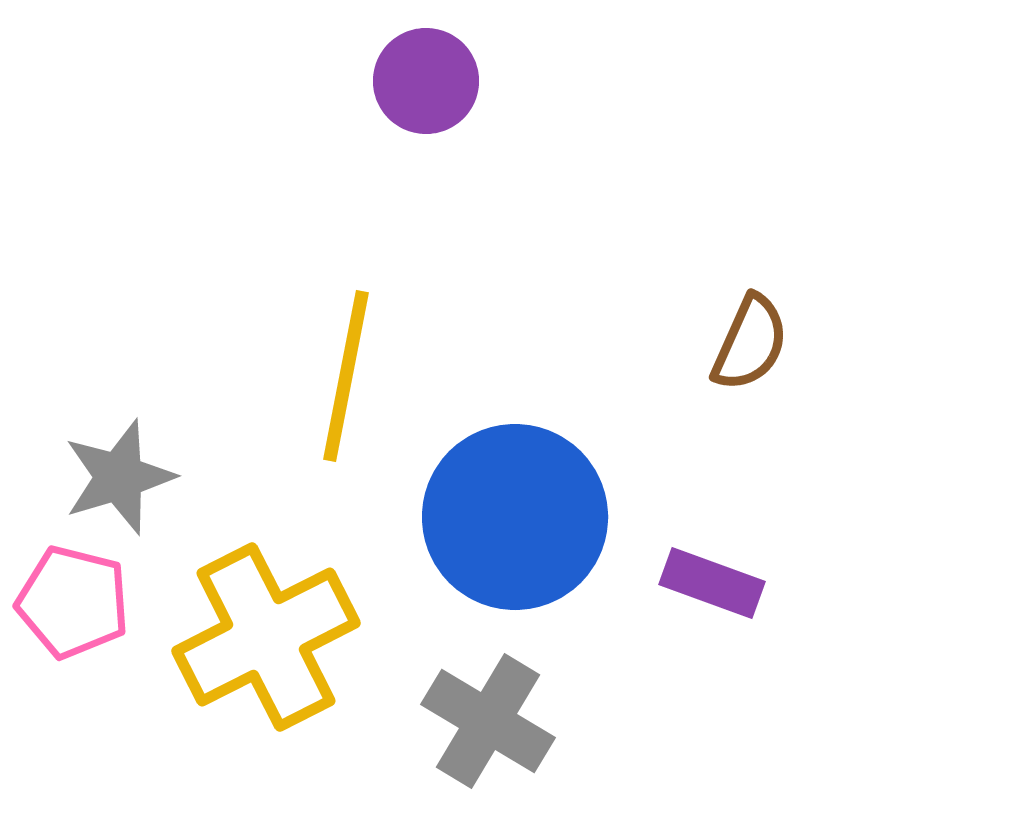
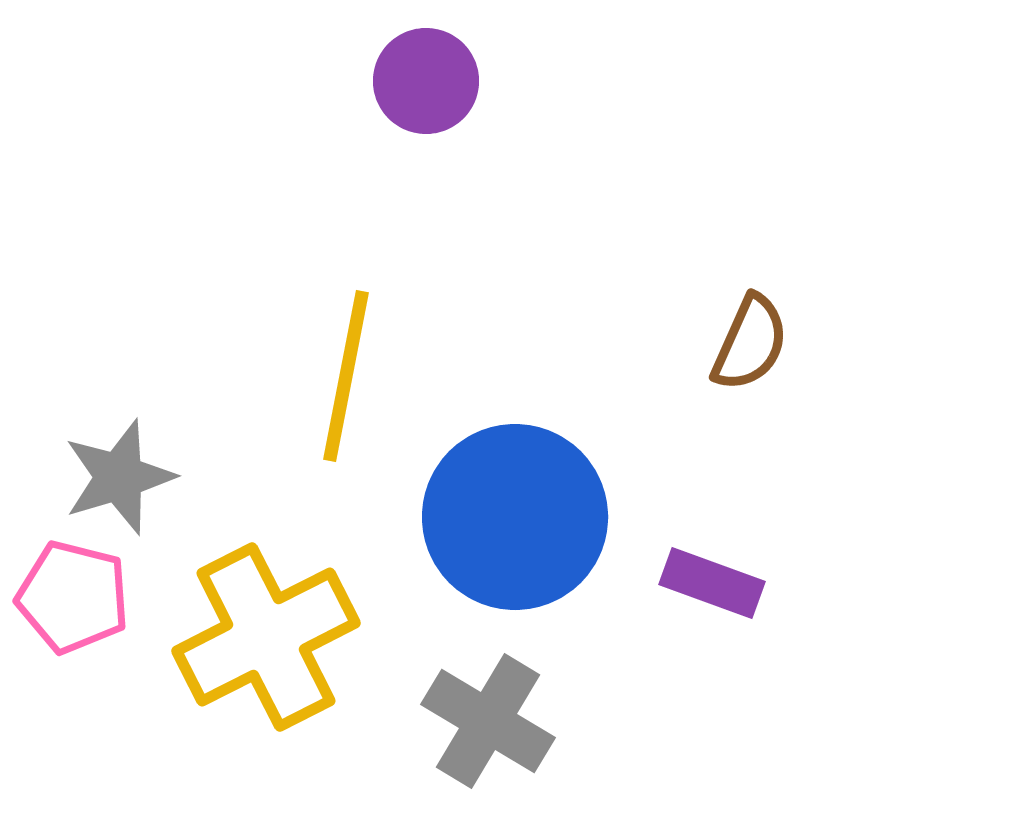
pink pentagon: moved 5 px up
